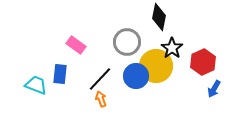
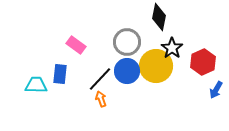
blue circle: moved 9 px left, 5 px up
cyan trapezoid: rotated 20 degrees counterclockwise
blue arrow: moved 2 px right, 1 px down
